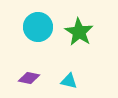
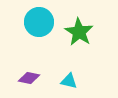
cyan circle: moved 1 px right, 5 px up
